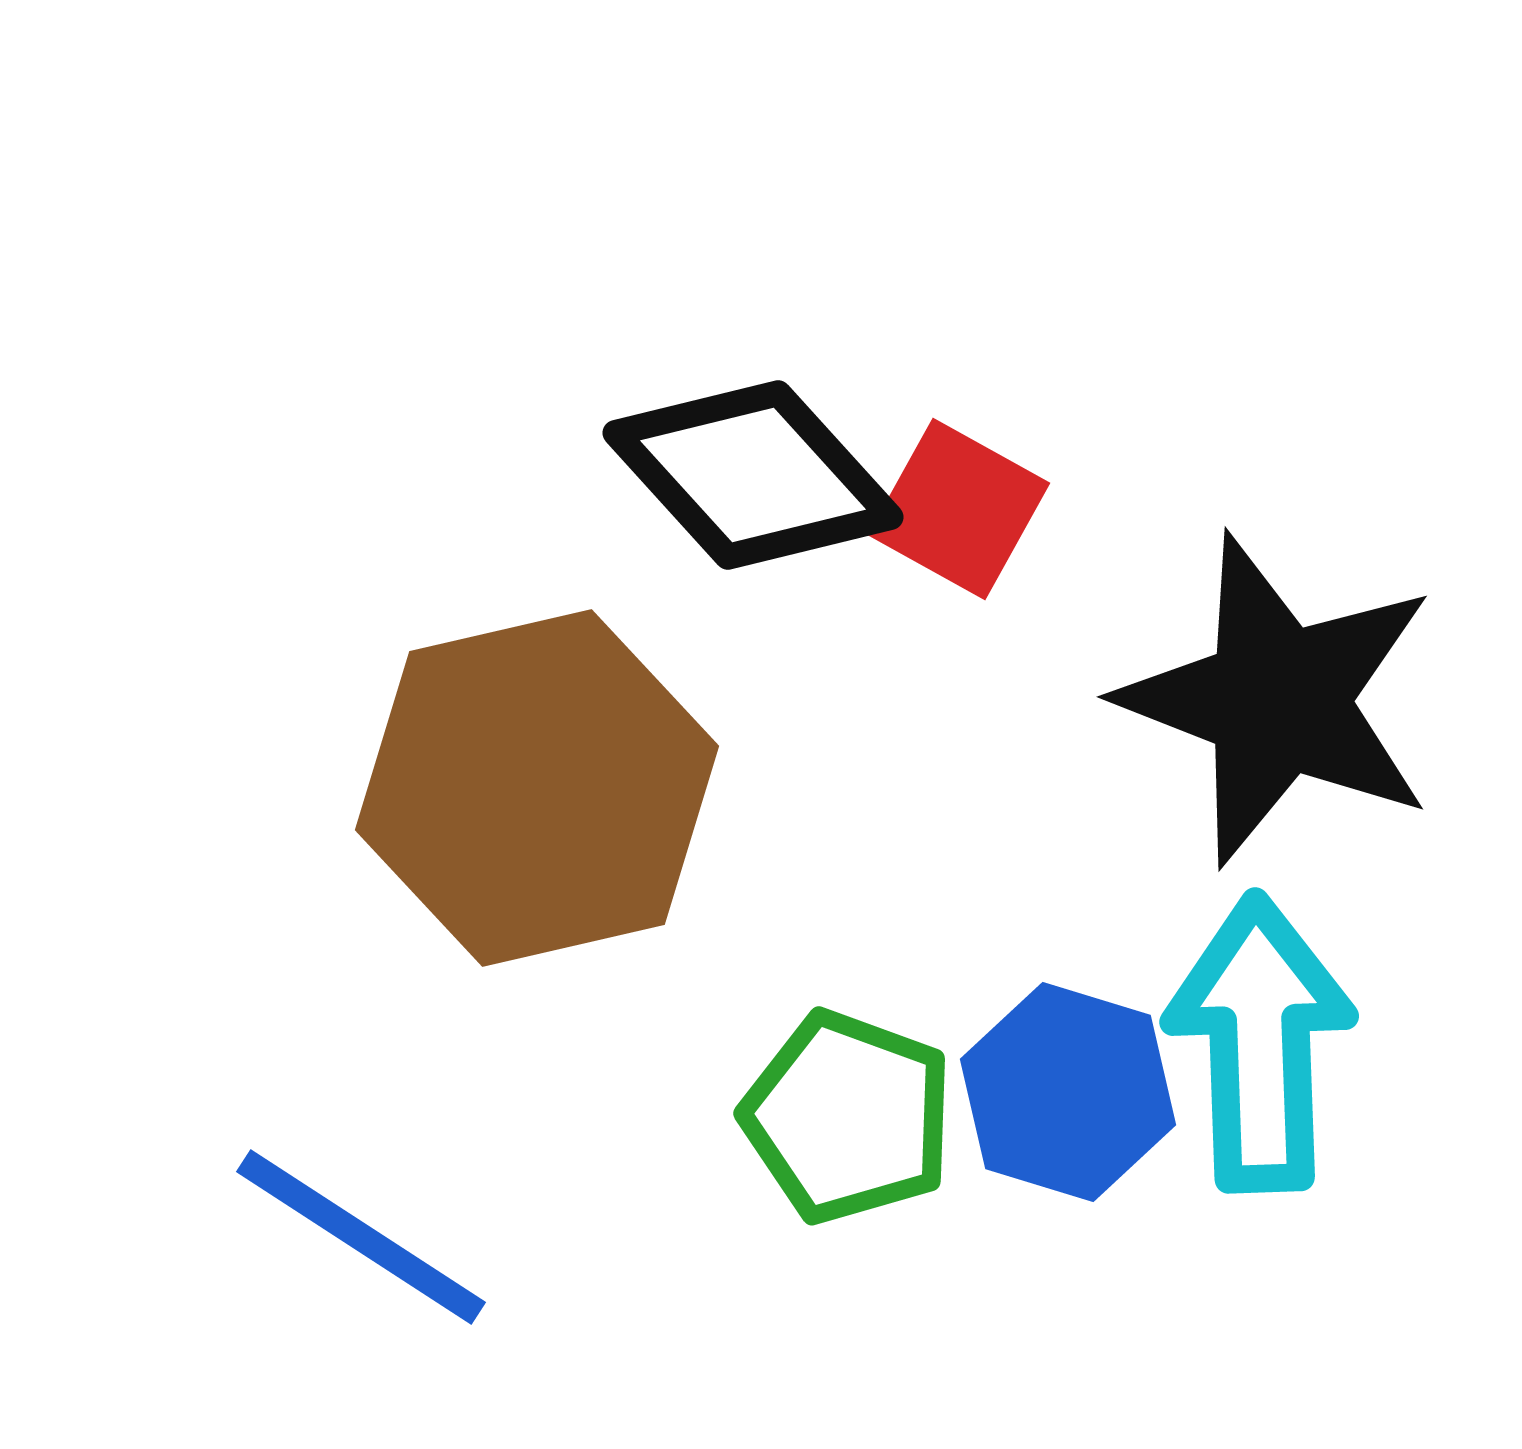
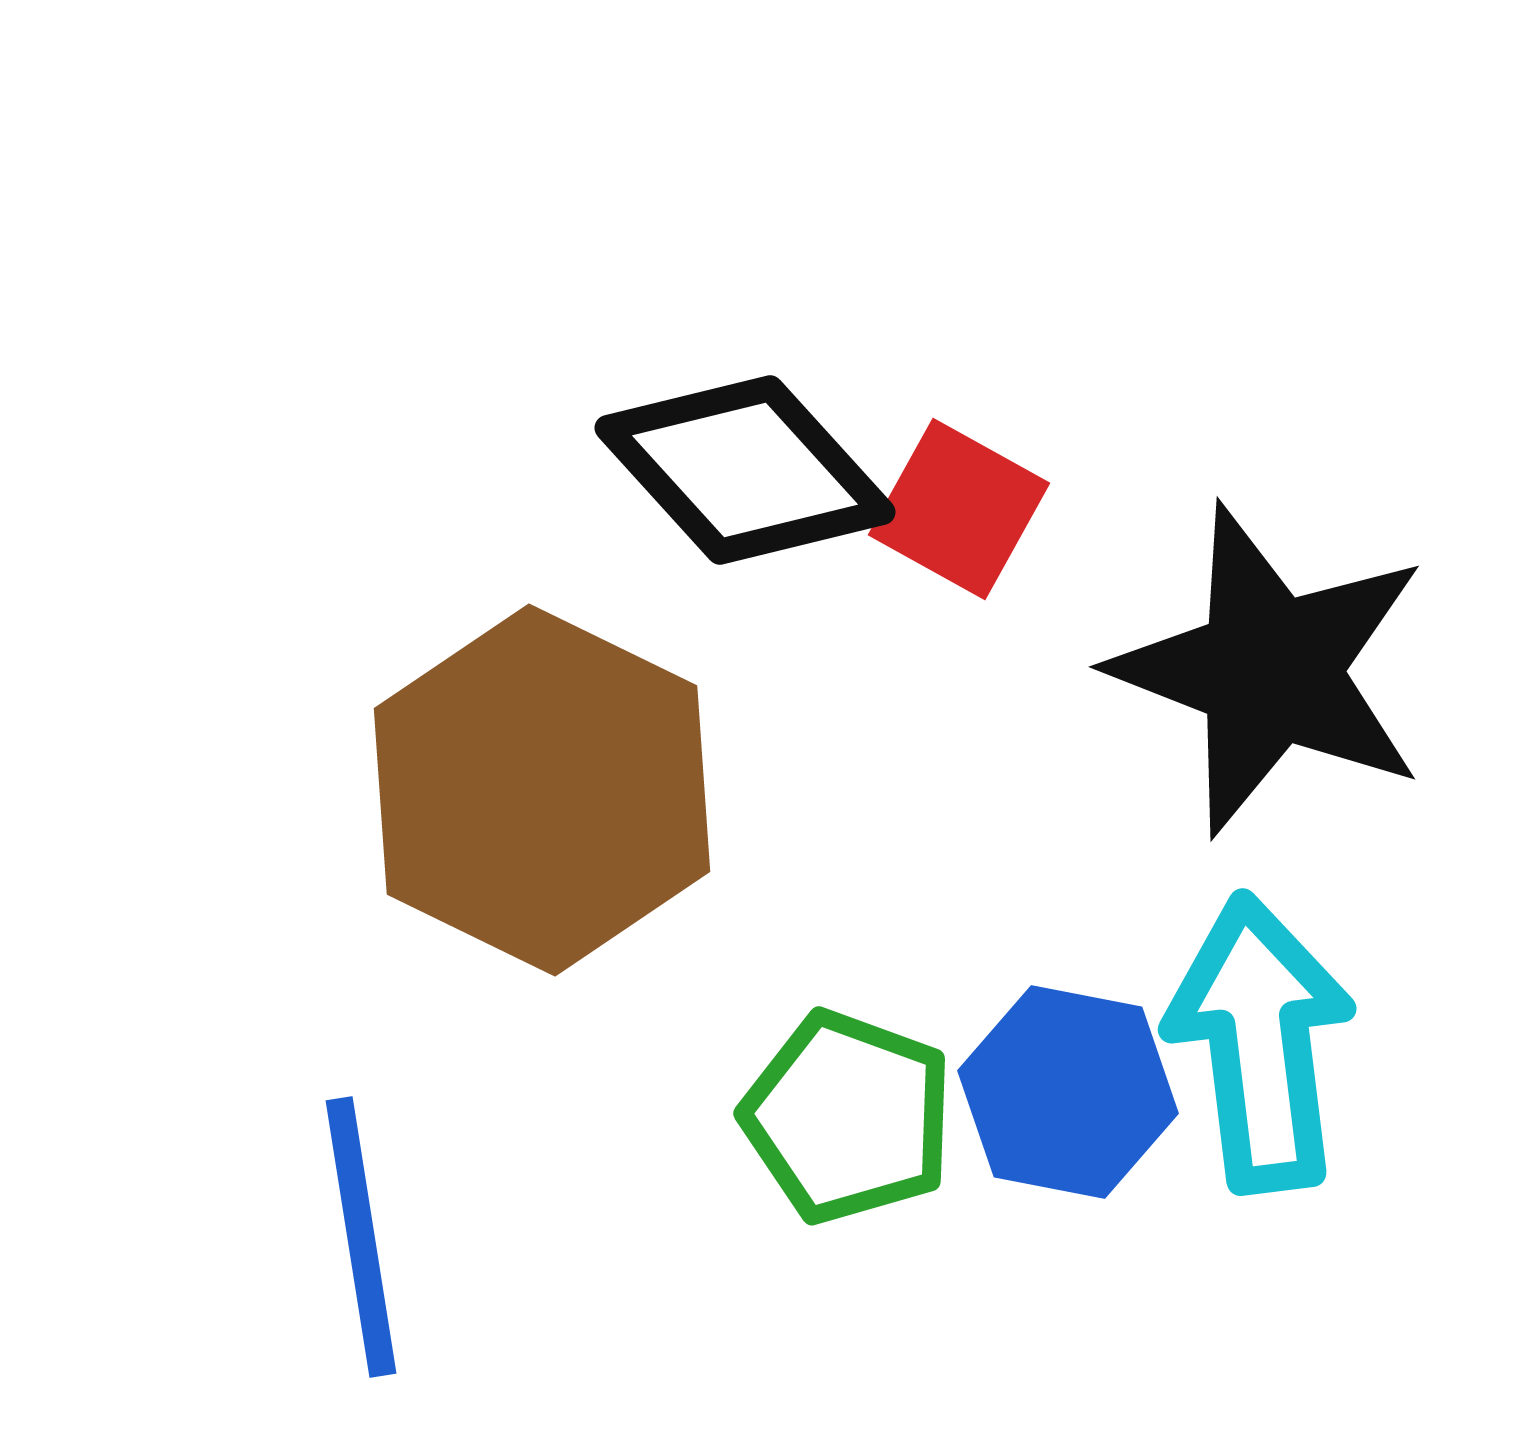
black diamond: moved 8 px left, 5 px up
black star: moved 8 px left, 30 px up
brown hexagon: moved 5 px right, 2 px down; rotated 21 degrees counterclockwise
cyan arrow: rotated 5 degrees counterclockwise
blue hexagon: rotated 6 degrees counterclockwise
blue line: rotated 48 degrees clockwise
